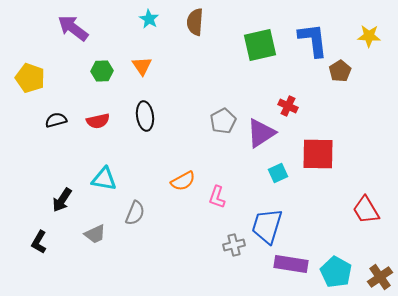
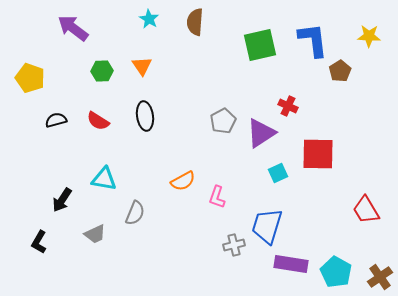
red semicircle: rotated 45 degrees clockwise
